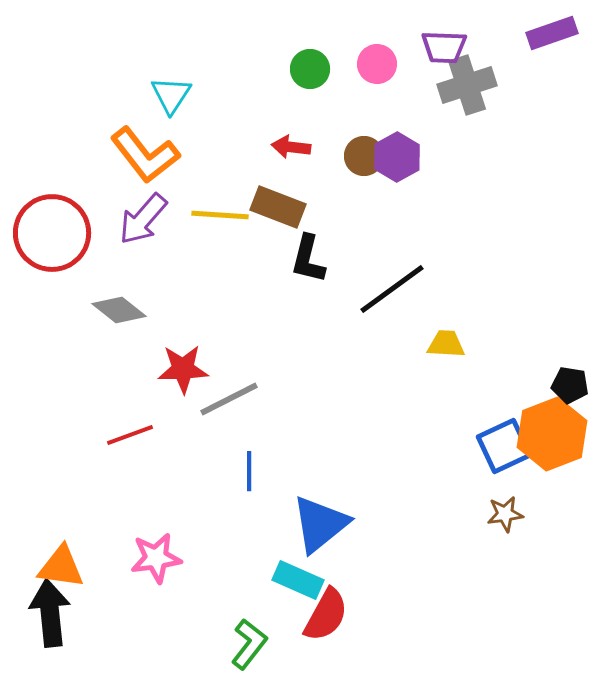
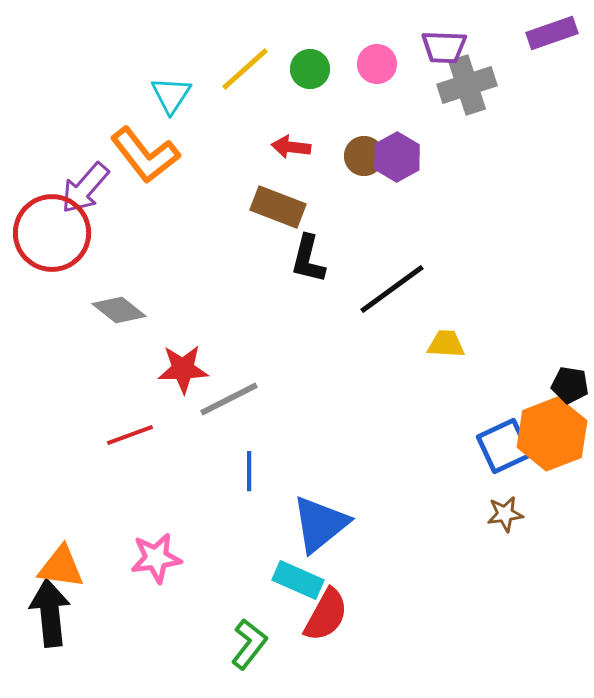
yellow line: moved 25 px right, 146 px up; rotated 46 degrees counterclockwise
purple arrow: moved 58 px left, 31 px up
